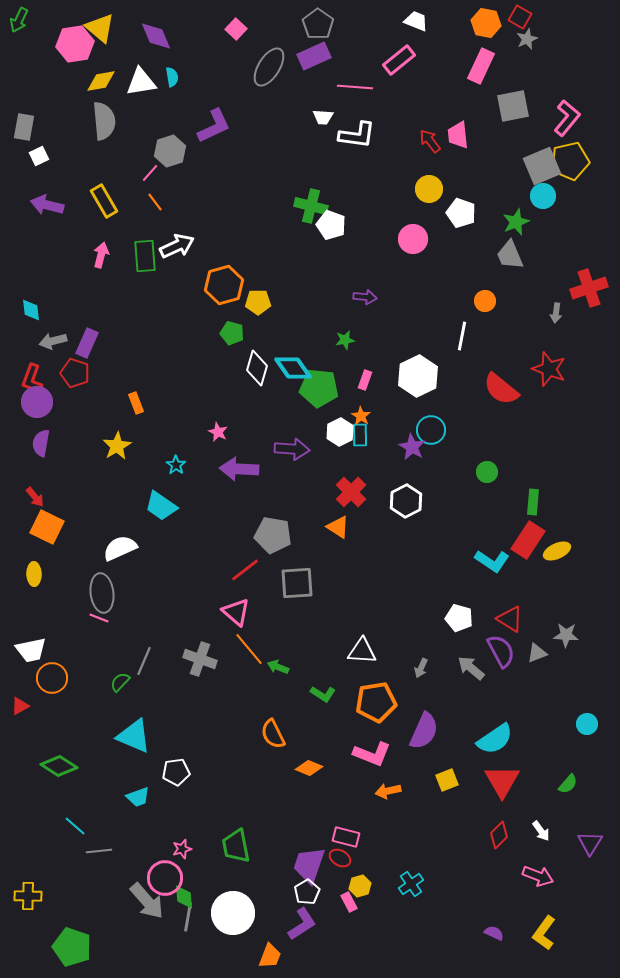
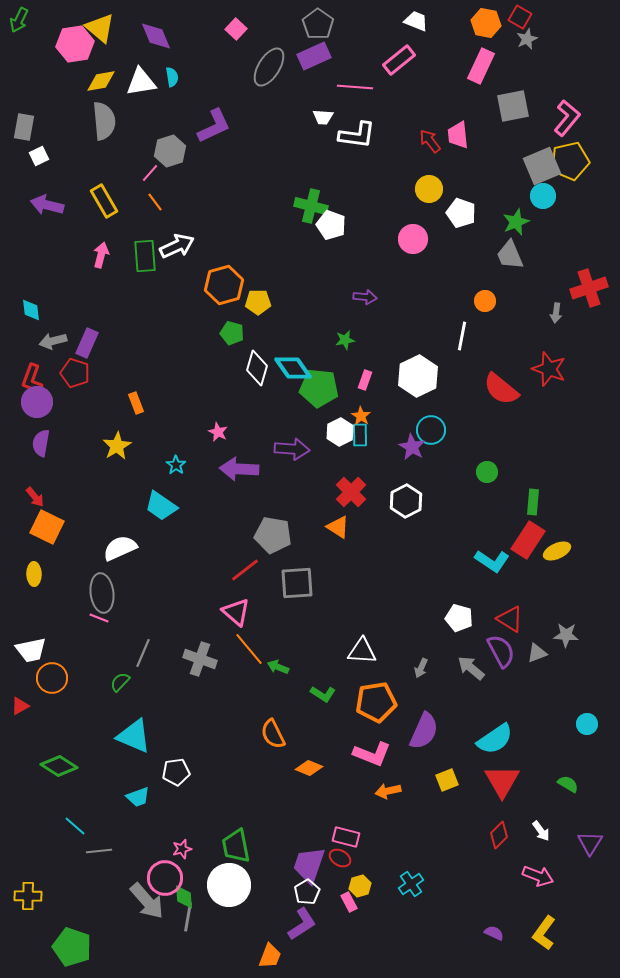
gray line at (144, 661): moved 1 px left, 8 px up
green semicircle at (568, 784): rotated 100 degrees counterclockwise
white circle at (233, 913): moved 4 px left, 28 px up
